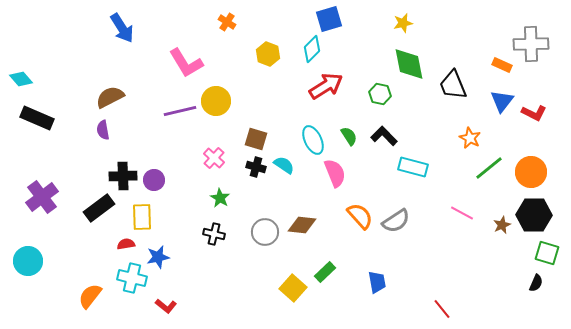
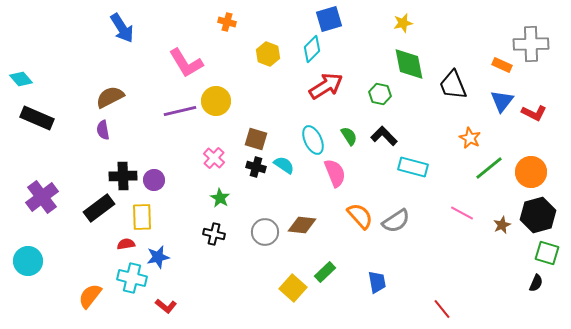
orange cross at (227, 22): rotated 18 degrees counterclockwise
black hexagon at (534, 215): moved 4 px right; rotated 16 degrees counterclockwise
